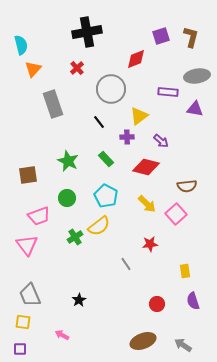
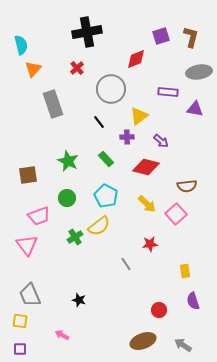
gray ellipse at (197, 76): moved 2 px right, 4 px up
black star at (79, 300): rotated 24 degrees counterclockwise
red circle at (157, 304): moved 2 px right, 6 px down
yellow square at (23, 322): moved 3 px left, 1 px up
